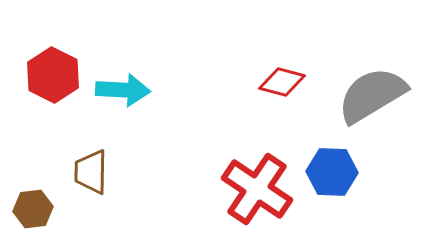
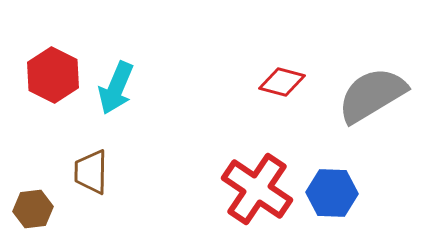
cyan arrow: moved 7 px left, 2 px up; rotated 110 degrees clockwise
blue hexagon: moved 21 px down
